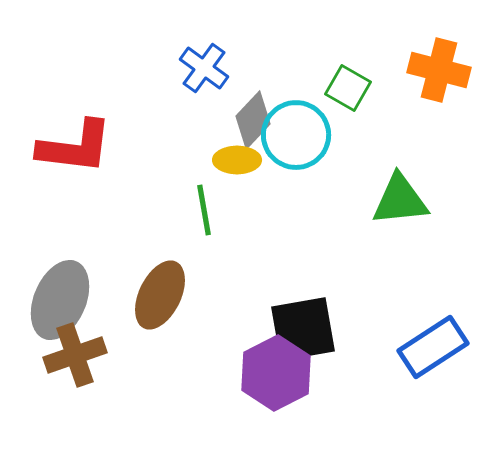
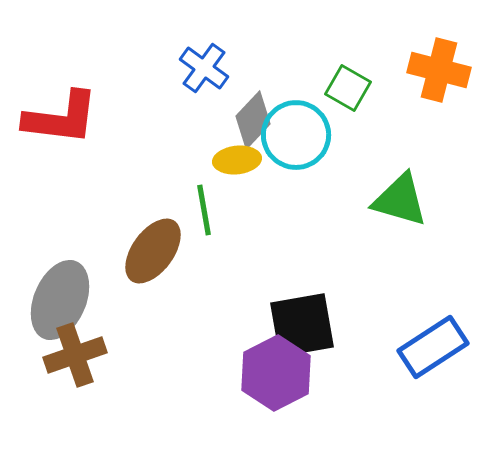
red L-shape: moved 14 px left, 29 px up
yellow ellipse: rotated 6 degrees counterclockwise
green triangle: rotated 22 degrees clockwise
brown ellipse: moved 7 px left, 44 px up; rotated 10 degrees clockwise
black square: moved 1 px left, 4 px up
